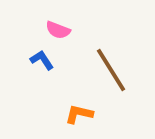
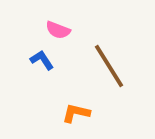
brown line: moved 2 px left, 4 px up
orange L-shape: moved 3 px left, 1 px up
